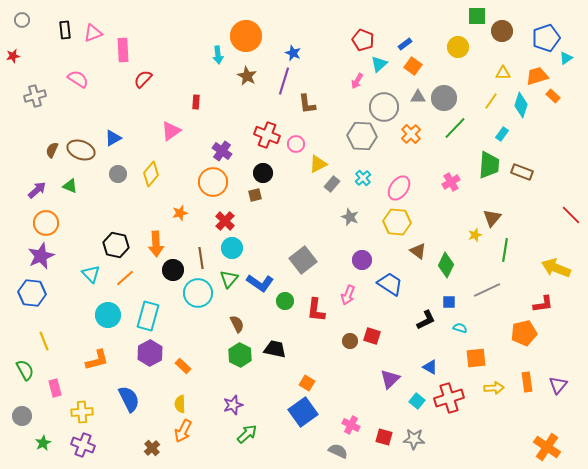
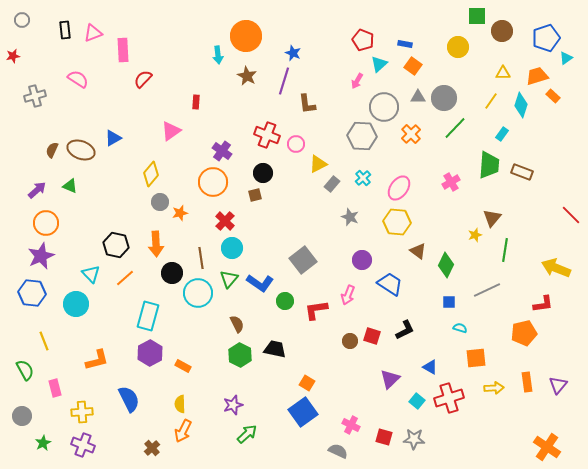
blue rectangle at (405, 44): rotated 48 degrees clockwise
gray circle at (118, 174): moved 42 px right, 28 px down
black circle at (173, 270): moved 1 px left, 3 px down
red L-shape at (316, 310): rotated 75 degrees clockwise
cyan circle at (108, 315): moved 32 px left, 11 px up
black L-shape at (426, 320): moved 21 px left, 10 px down
orange rectangle at (183, 366): rotated 14 degrees counterclockwise
